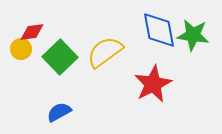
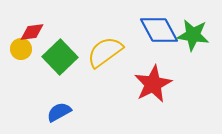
blue diamond: rotated 18 degrees counterclockwise
